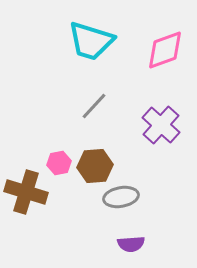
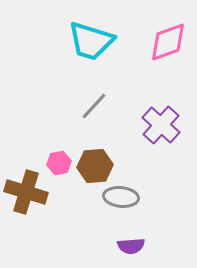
pink diamond: moved 3 px right, 8 px up
gray ellipse: rotated 16 degrees clockwise
purple semicircle: moved 2 px down
